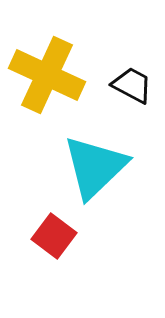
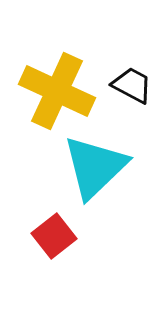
yellow cross: moved 10 px right, 16 px down
red square: rotated 15 degrees clockwise
